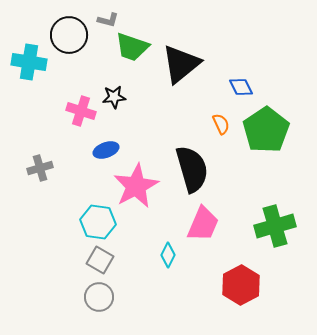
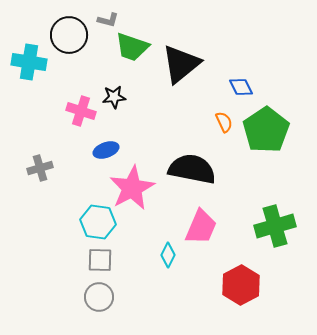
orange semicircle: moved 3 px right, 2 px up
black semicircle: rotated 63 degrees counterclockwise
pink star: moved 4 px left, 2 px down
pink trapezoid: moved 2 px left, 3 px down
gray square: rotated 28 degrees counterclockwise
